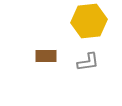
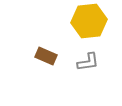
brown rectangle: rotated 25 degrees clockwise
